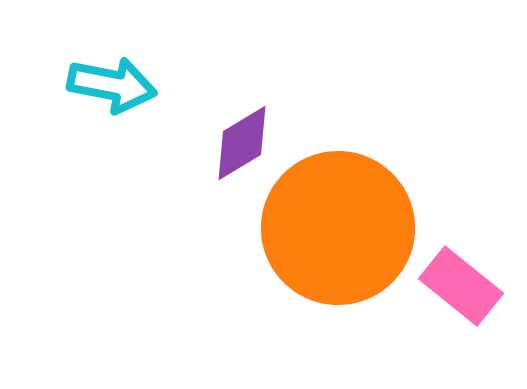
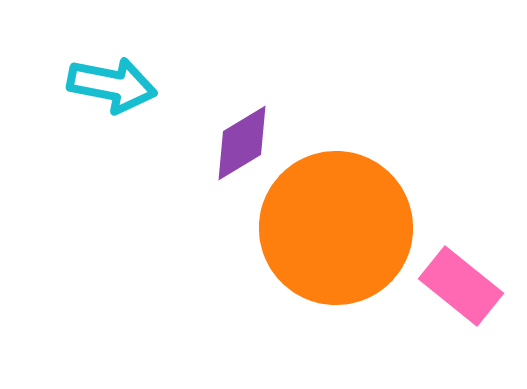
orange circle: moved 2 px left
